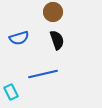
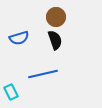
brown circle: moved 3 px right, 5 px down
black semicircle: moved 2 px left
